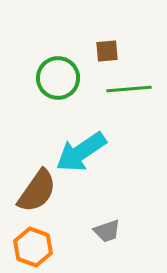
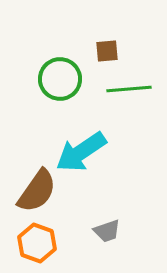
green circle: moved 2 px right, 1 px down
orange hexagon: moved 4 px right, 4 px up
